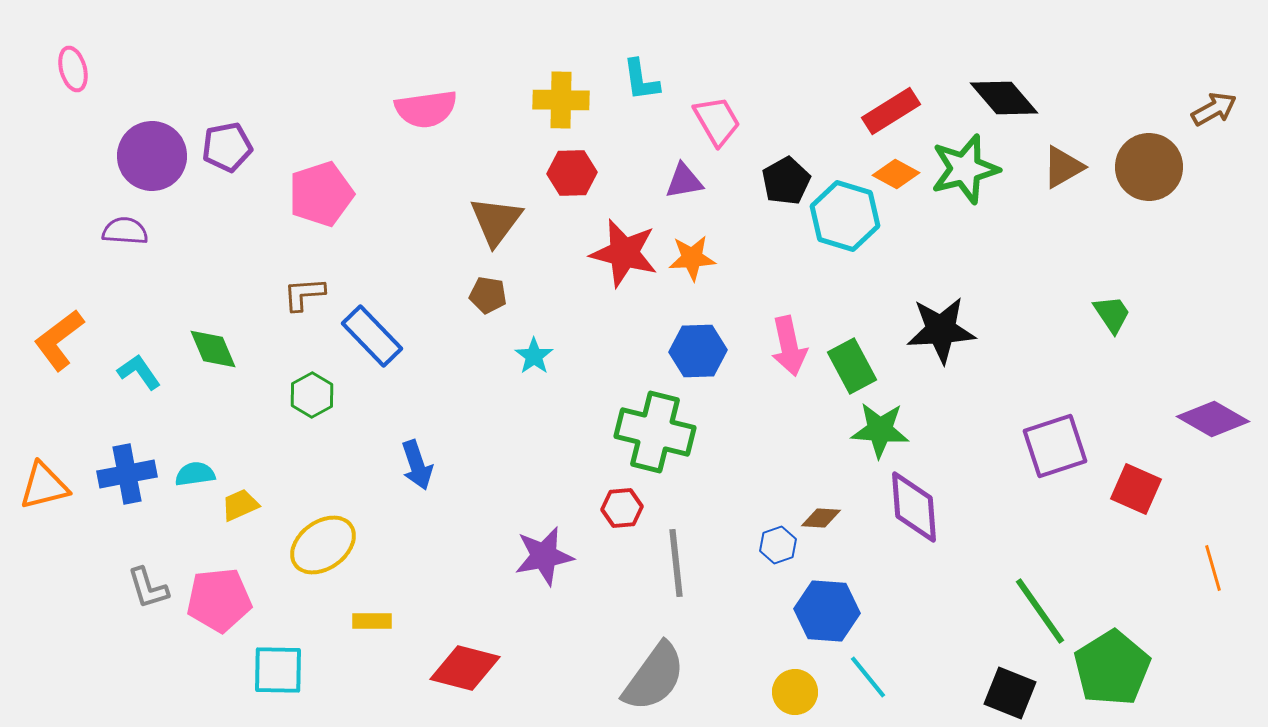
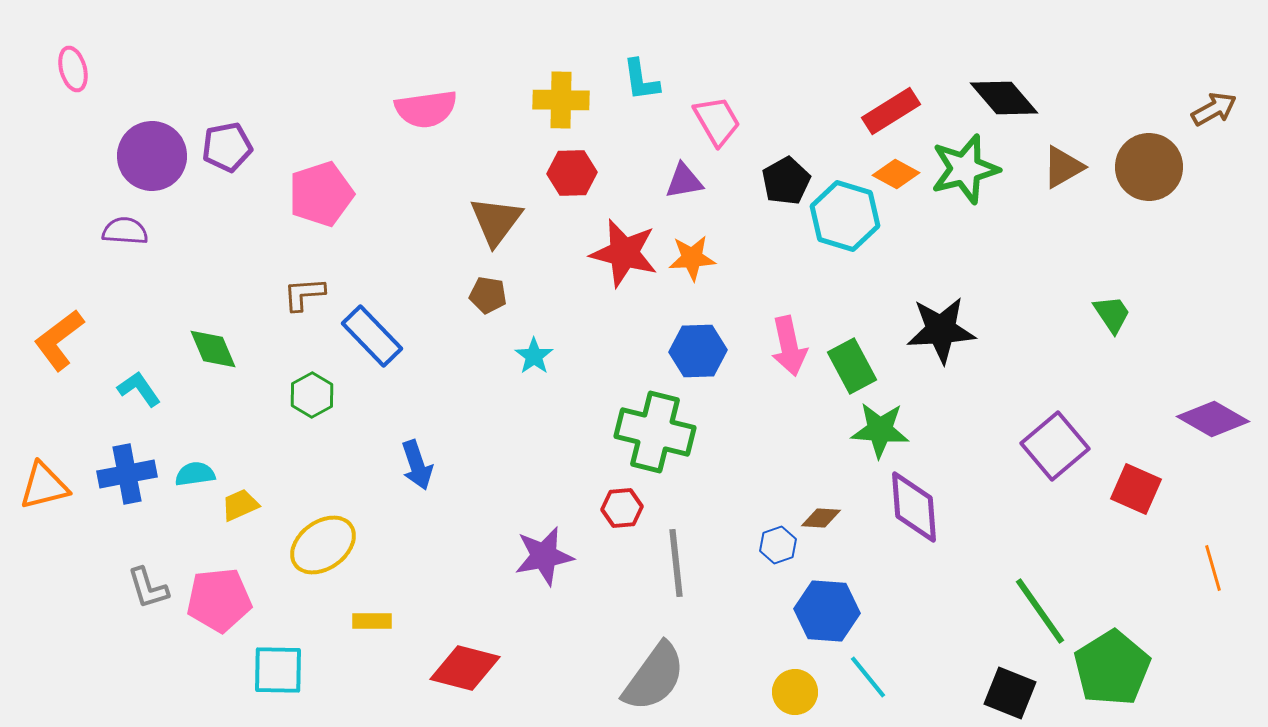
cyan L-shape at (139, 372): moved 17 px down
purple square at (1055, 446): rotated 22 degrees counterclockwise
